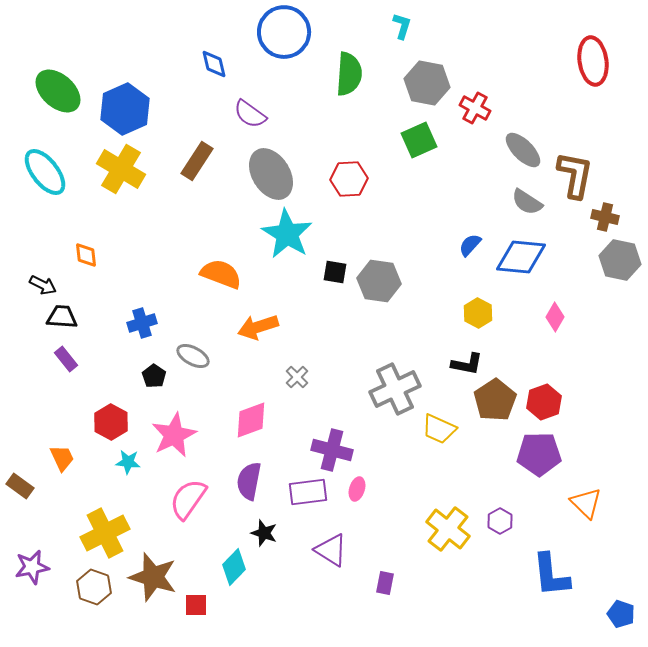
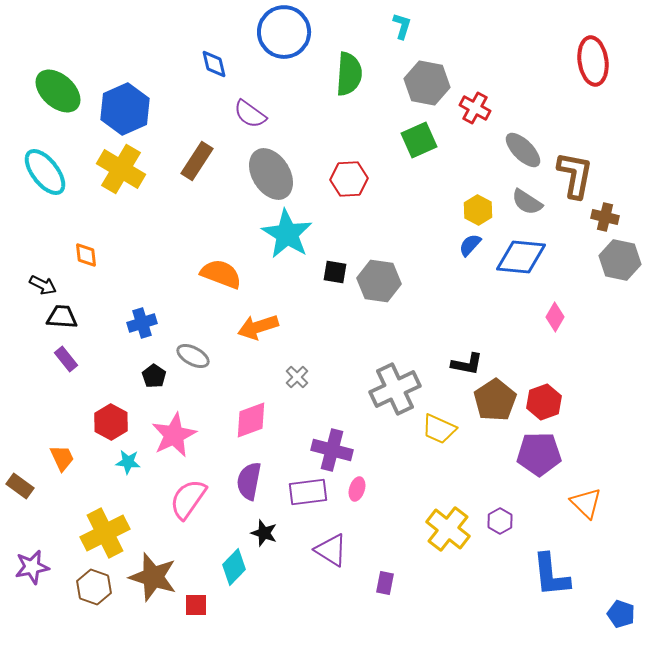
yellow hexagon at (478, 313): moved 103 px up
